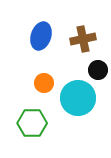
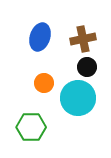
blue ellipse: moved 1 px left, 1 px down
black circle: moved 11 px left, 3 px up
green hexagon: moved 1 px left, 4 px down
